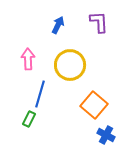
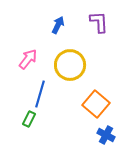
pink arrow: rotated 40 degrees clockwise
orange square: moved 2 px right, 1 px up
